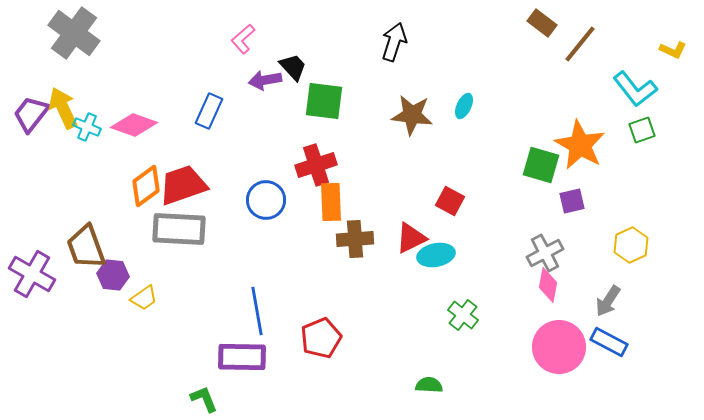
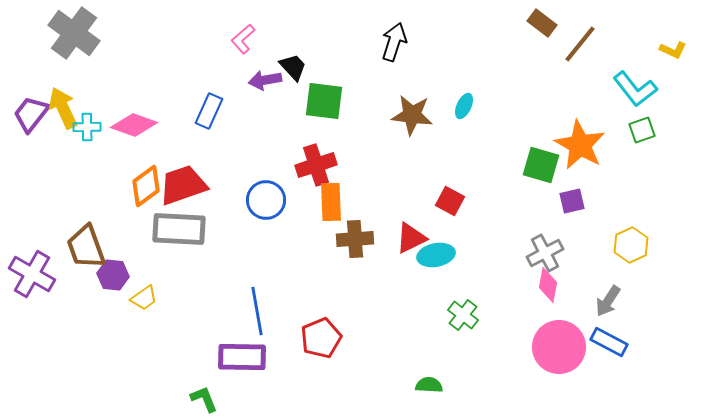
cyan cross at (87, 127): rotated 24 degrees counterclockwise
